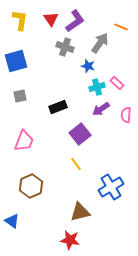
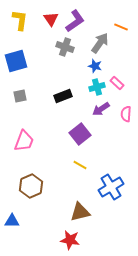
blue star: moved 7 px right
black rectangle: moved 5 px right, 11 px up
pink semicircle: moved 1 px up
yellow line: moved 4 px right, 1 px down; rotated 24 degrees counterclockwise
blue triangle: rotated 35 degrees counterclockwise
